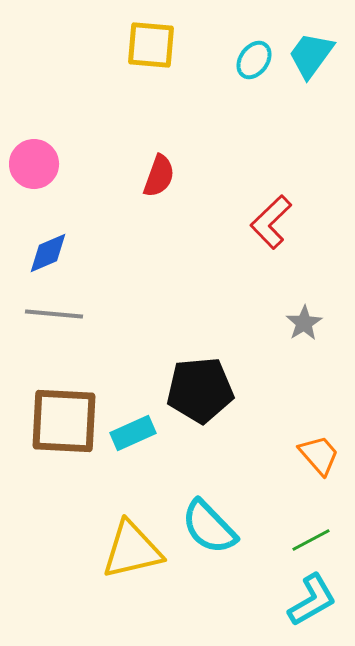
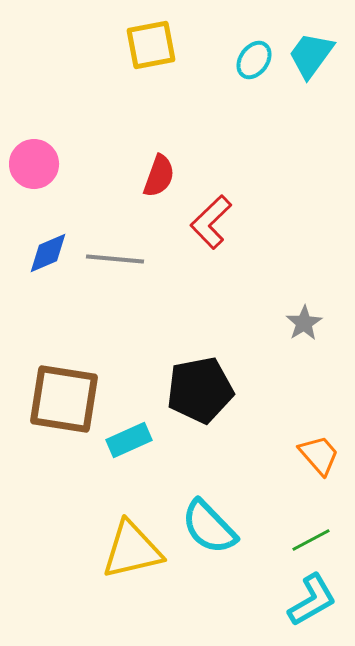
yellow square: rotated 16 degrees counterclockwise
red L-shape: moved 60 px left
gray line: moved 61 px right, 55 px up
black pentagon: rotated 6 degrees counterclockwise
brown square: moved 22 px up; rotated 6 degrees clockwise
cyan rectangle: moved 4 px left, 7 px down
